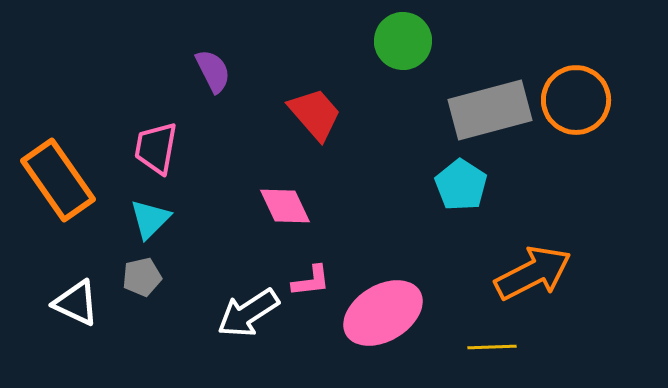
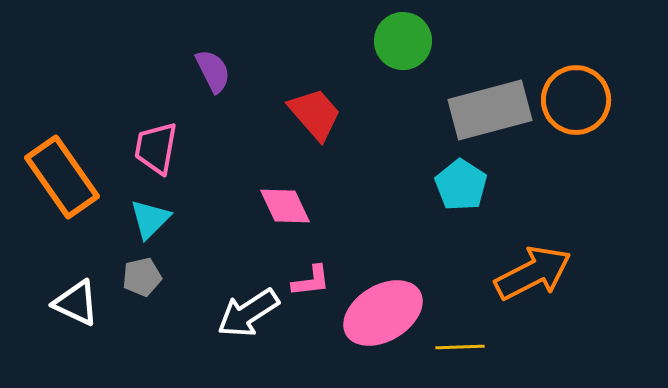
orange rectangle: moved 4 px right, 3 px up
yellow line: moved 32 px left
